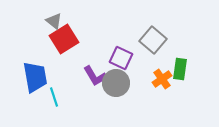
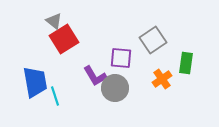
gray square: rotated 16 degrees clockwise
purple square: rotated 20 degrees counterclockwise
green rectangle: moved 6 px right, 6 px up
blue trapezoid: moved 5 px down
gray circle: moved 1 px left, 5 px down
cyan line: moved 1 px right, 1 px up
